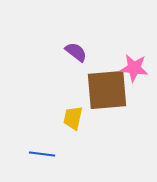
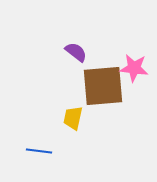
brown square: moved 4 px left, 4 px up
blue line: moved 3 px left, 3 px up
